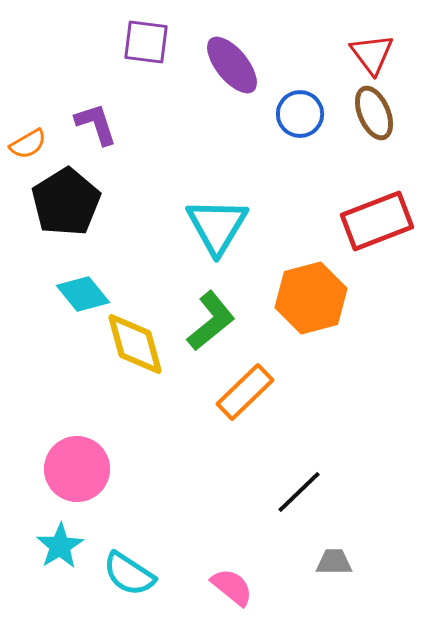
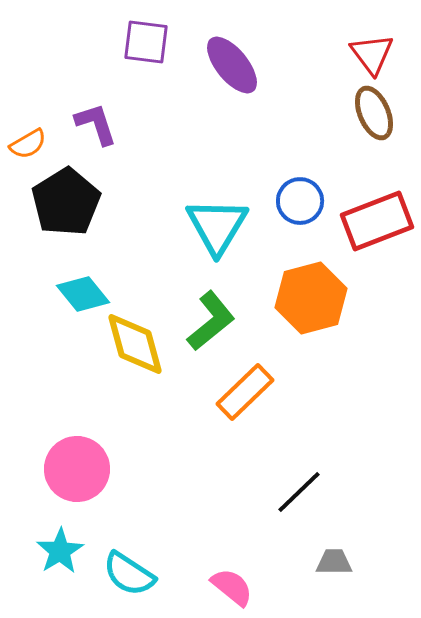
blue circle: moved 87 px down
cyan star: moved 5 px down
